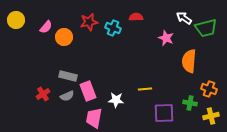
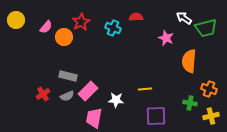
red star: moved 8 px left; rotated 18 degrees counterclockwise
pink rectangle: rotated 66 degrees clockwise
purple square: moved 8 px left, 3 px down
